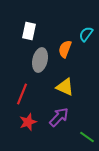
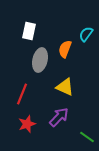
red star: moved 1 px left, 2 px down
